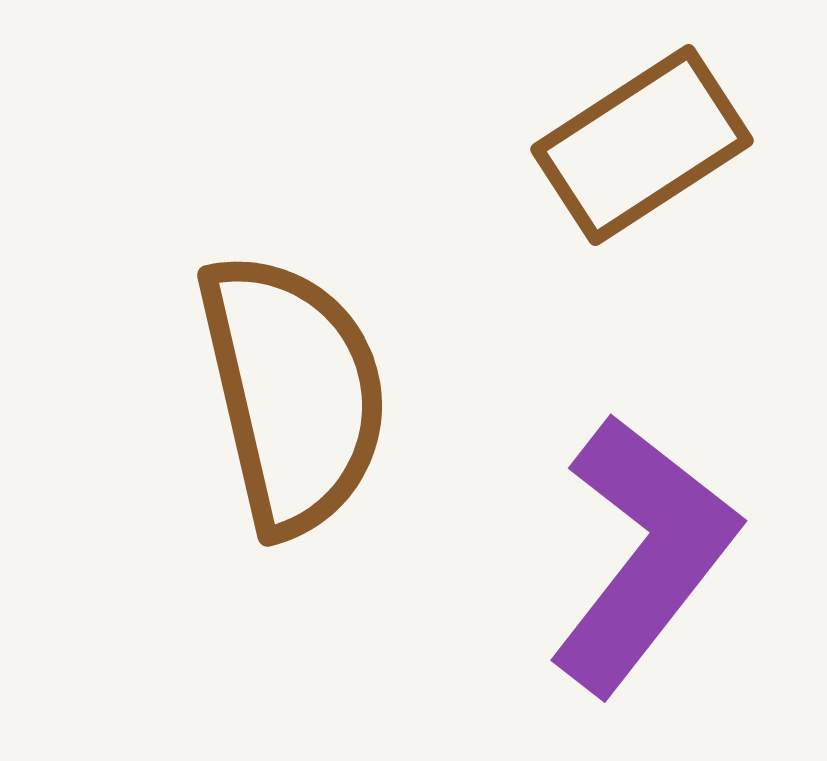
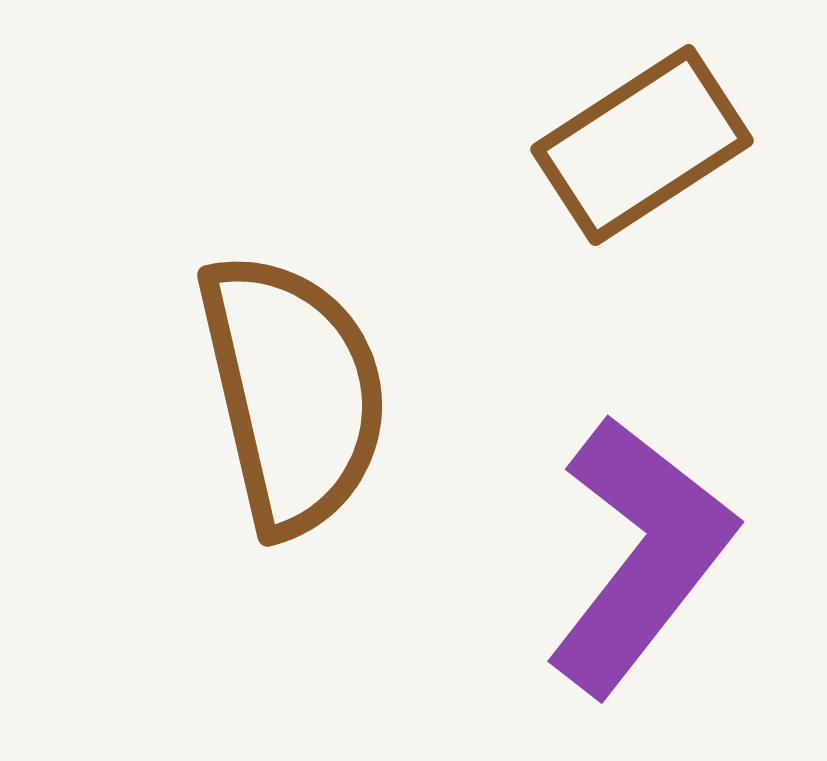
purple L-shape: moved 3 px left, 1 px down
